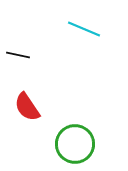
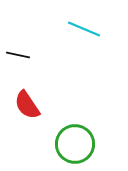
red semicircle: moved 2 px up
